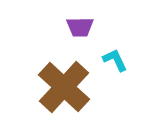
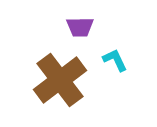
brown cross: moved 4 px left, 7 px up; rotated 10 degrees clockwise
